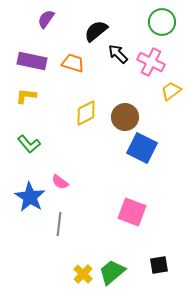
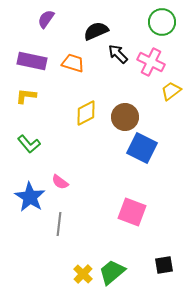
black semicircle: rotated 15 degrees clockwise
black square: moved 5 px right
